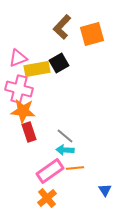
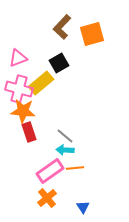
yellow rectangle: moved 4 px right, 14 px down; rotated 30 degrees counterclockwise
blue triangle: moved 22 px left, 17 px down
